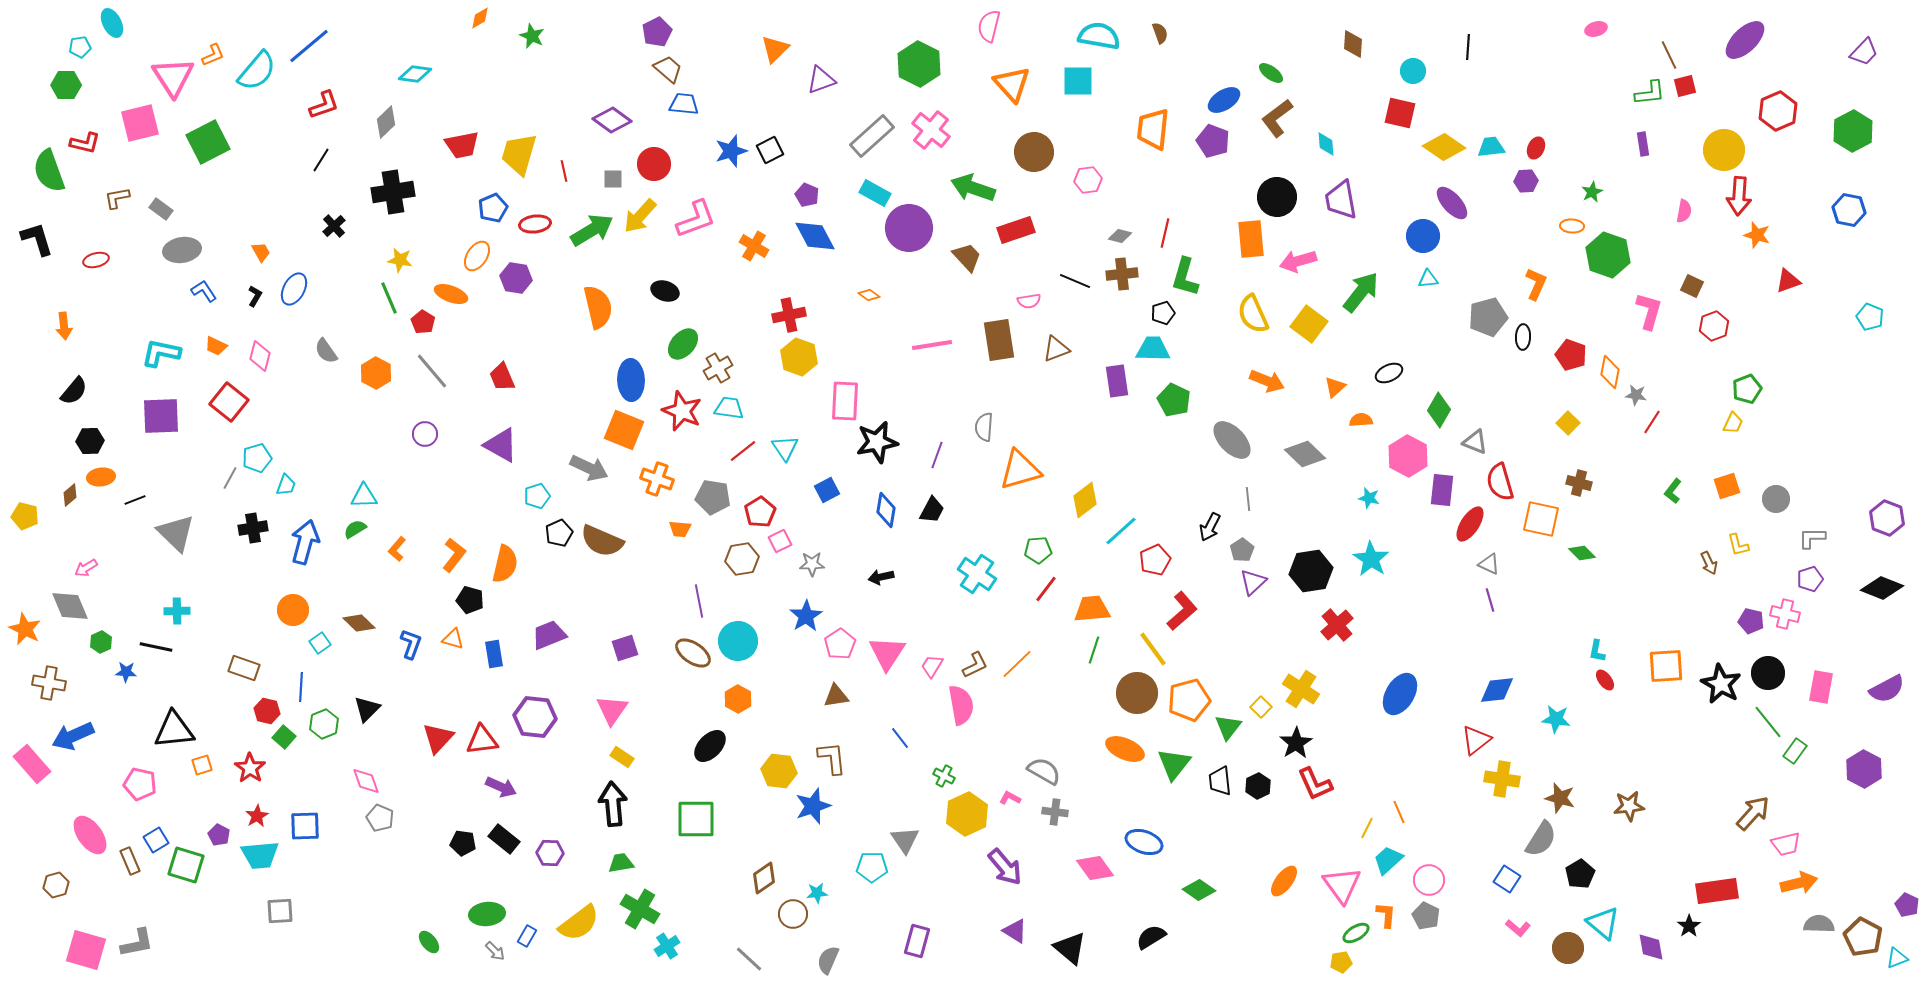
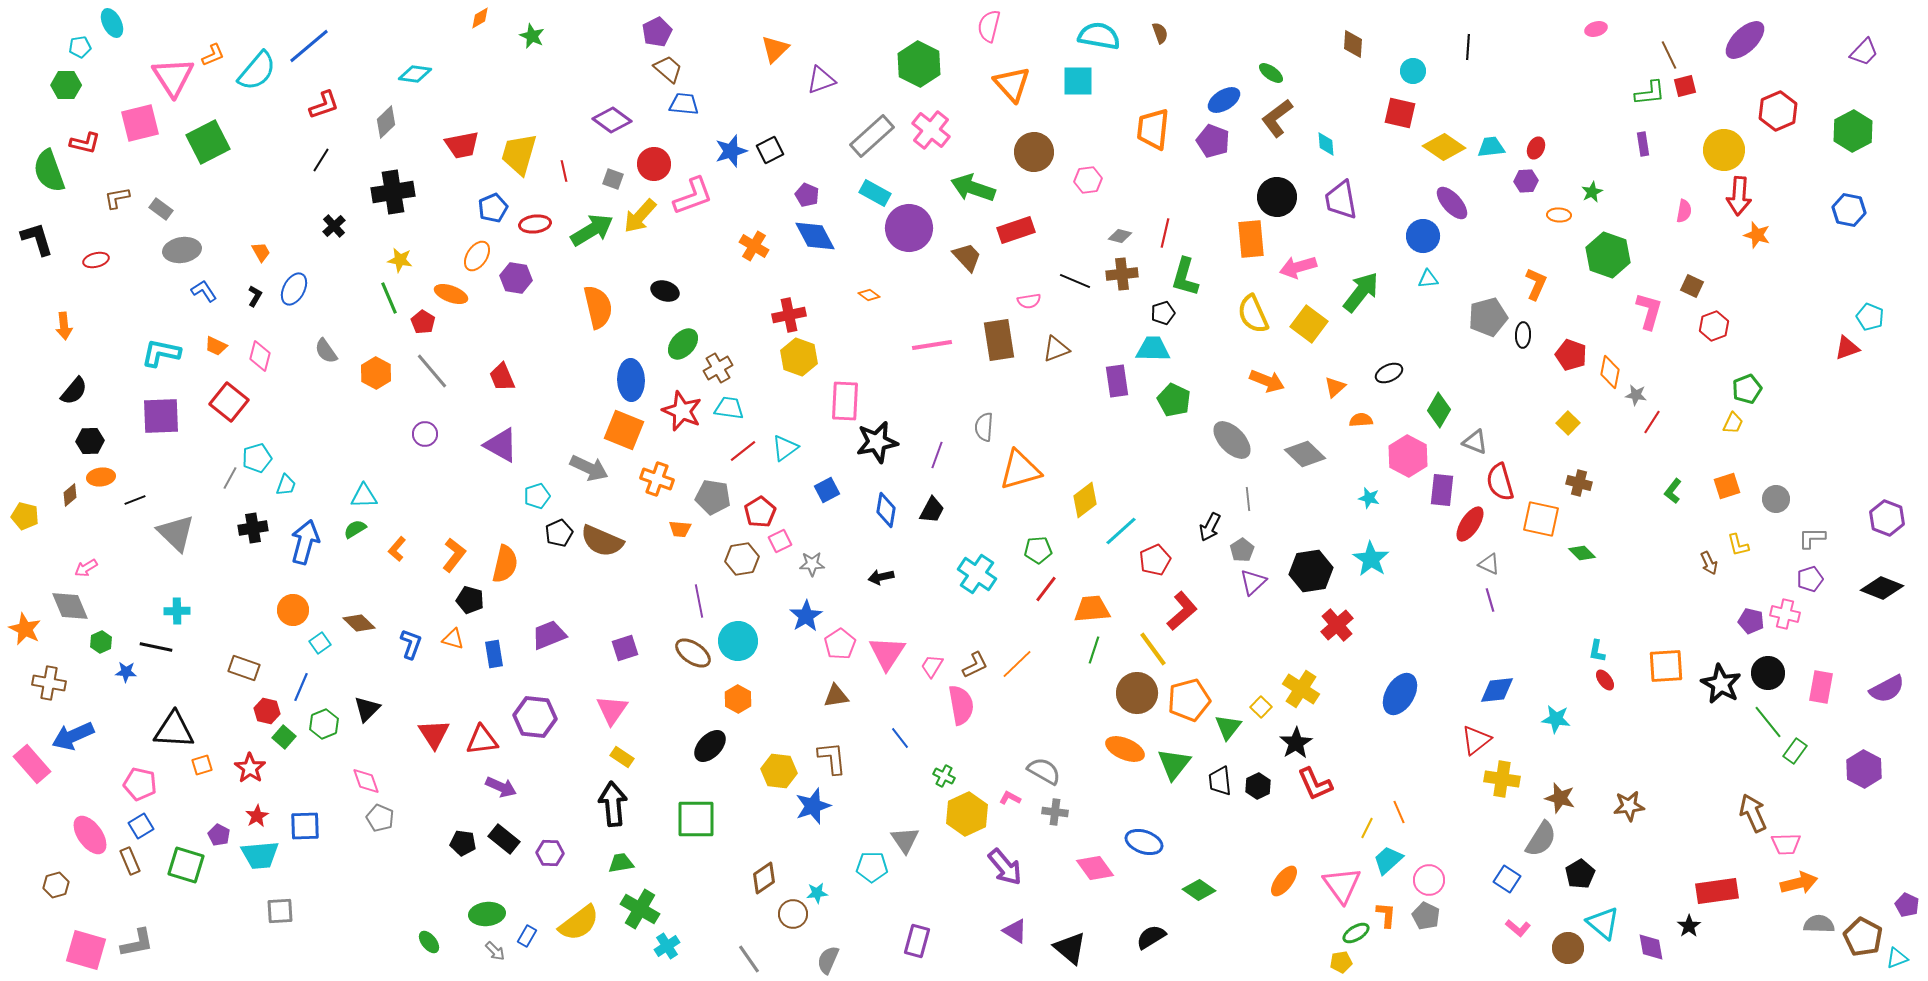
gray square at (613, 179): rotated 20 degrees clockwise
pink L-shape at (696, 219): moved 3 px left, 23 px up
orange ellipse at (1572, 226): moved 13 px left, 11 px up
pink arrow at (1298, 261): moved 6 px down
red triangle at (1788, 281): moved 59 px right, 67 px down
black ellipse at (1523, 337): moved 2 px up
cyan triangle at (785, 448): rotated 28 degrees clockwise
blue line at (301, 687): rotated 20 degrees clockwise
black triangle at (174, 730): rotated 9 degrees clockwise
red triangle at (438, 738): moved 4 px left, 4 px up; rotated 16 degrees counterclockwise
brown arrow at (1753, 813): rotated 66 degrees counterclockwise
blue square at (156, 840): moved 15 px left, 14 px up
pink trapezoid at (1786, 844): rotated 12 degrees clockwise
gray line at (749, 959): rotated 12 degrees clockwise
